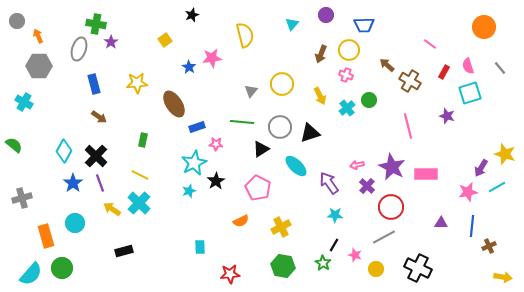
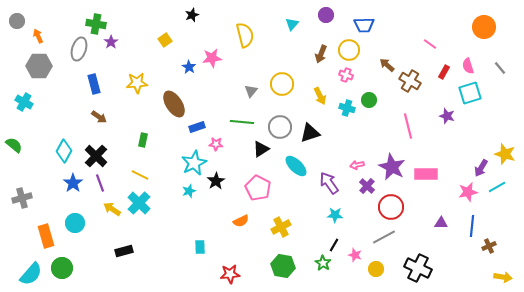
cyan cross at (347, 108): rotated 35 degrees counterclockwise
